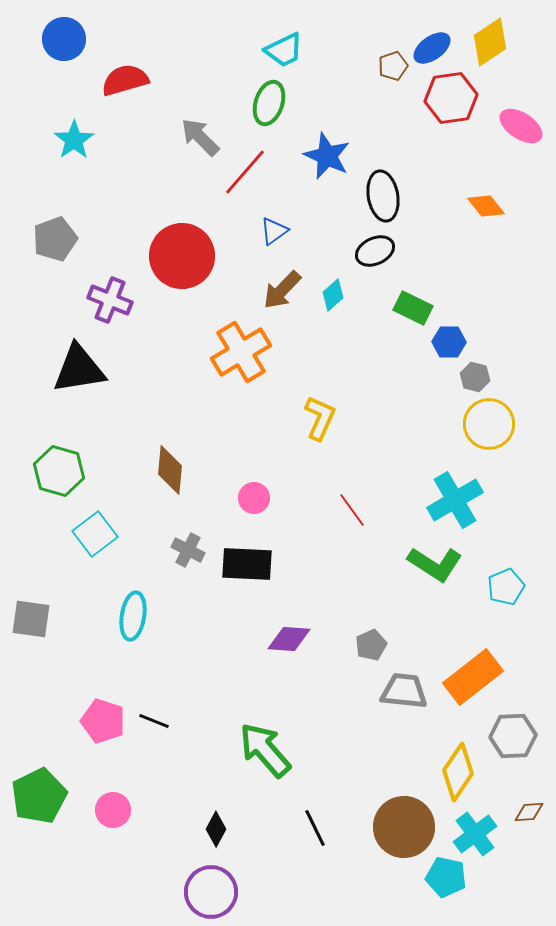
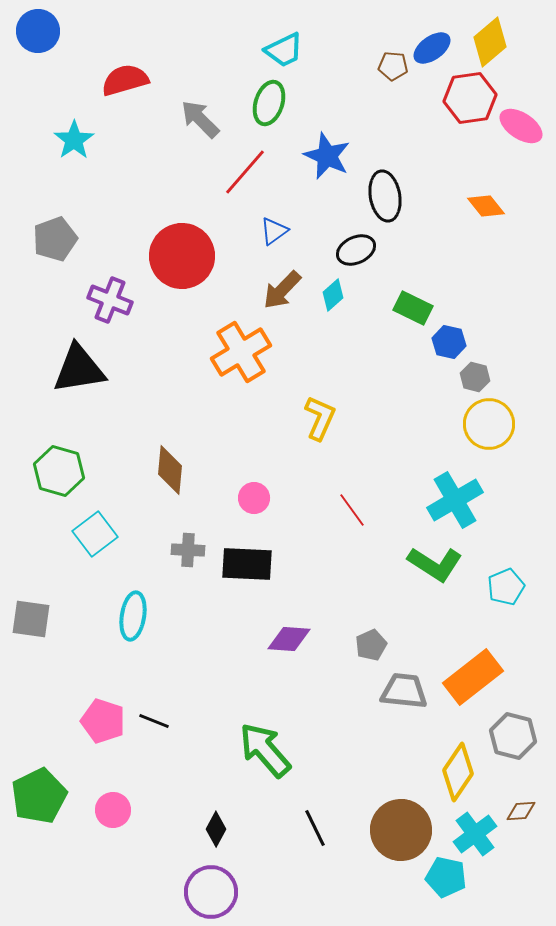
blue circle at (64, 39): moved 26 px left, 8 px up
yellow diamond at (490, 42): rotated 6 degrees counterclockwise
brown pentagon at (393, 66): rotated 24 degrees clockwise
red hexagon at (451, 98): moved 19 px right
gray arrow at (200, 137): moved 18 px up
black ellipse at (383, 196): moved 2 px right
black ellipse at (375, 251): moved 19 px left, 1 px up
blue hexagon at (449, 342): rotated 12 degrees clockwise
gray cross at (188, 550): rotated 24 degrees counterclockwise
gray hexagon at (513, 736): rotated 18 degrees clockwise
brown diamond at (529, 812): moved 8 px left, 1 px up
brown circle at (404, 827): moved 3 px left, 3 px down
